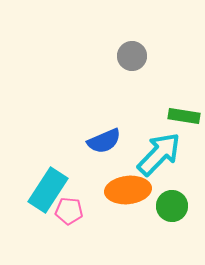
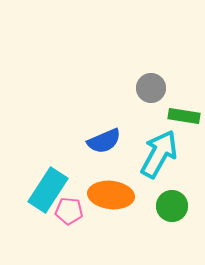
gray circle: moved 19 px right, 32 px down
cyan arrow: rotated 15 degrees counterclockwise
orange ellipse: moved 17 px left, 5 px down; rotated 12 degrees clockwise
